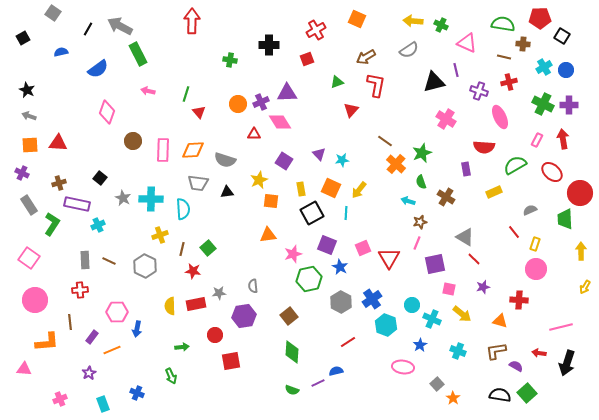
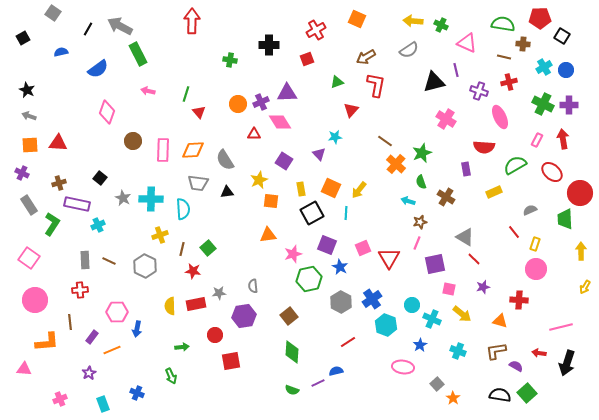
gray semicircle at (225, 160): rotated 40 degrees clockwise
cyan star at (342, 160): moved 7 px left, 23 px up
